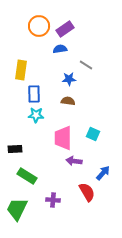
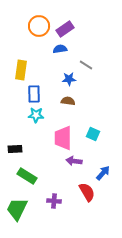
purple cross: moved 1 px right, 1 px down
